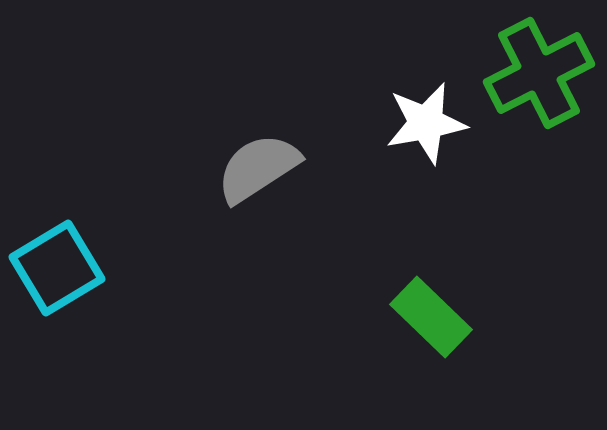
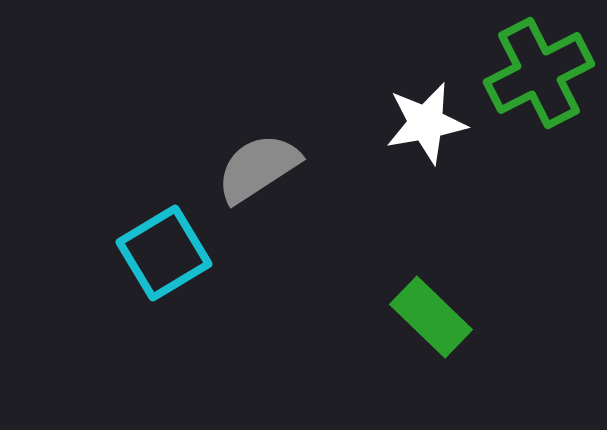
cyan square: moved 107 px right, 15 px up
